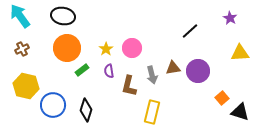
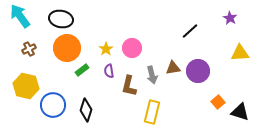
black ellipse: moved 2 px left, 3 px down
brown cross: moved 7 px right
orange square: moved 4 px left, 4 px down
